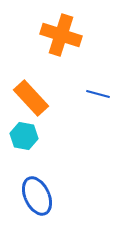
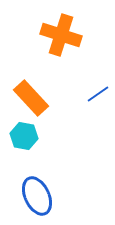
blue line: rotated 50 degrees counterclockwise
